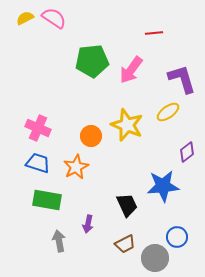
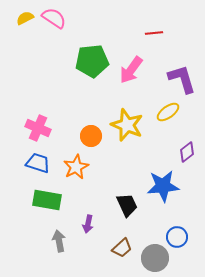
brown trapezoid: moved 3 px left, 4 px down; rotated 15 degrees counterclockwise
